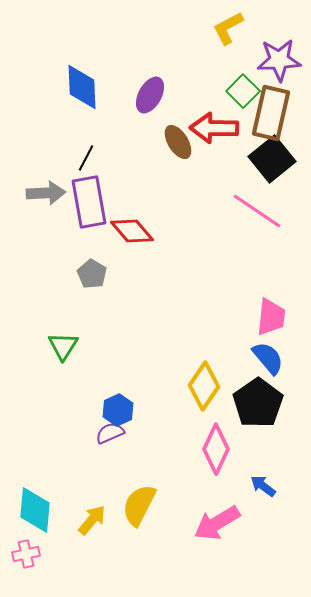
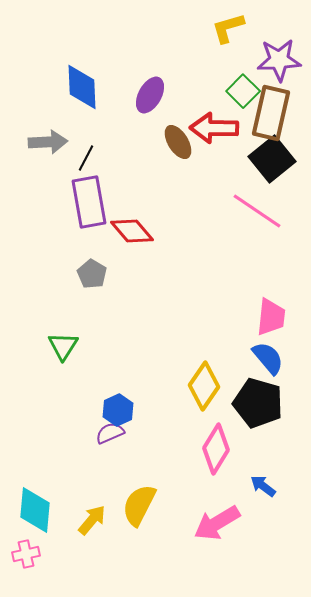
yellow L-shape: rotated 12 degrees clockwise
gray arrow: moved 2 px right, 51 px up
black pentagon: rotated 21 degrees counterclockwise
pink diamond: rotated 6 degrees clockwise
